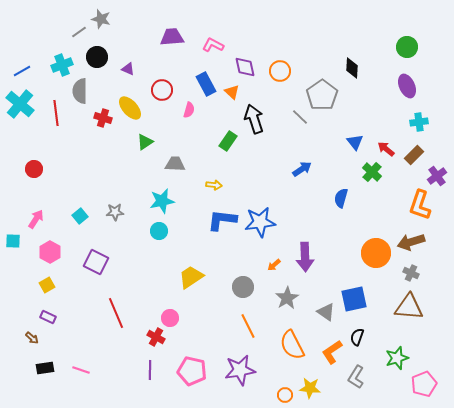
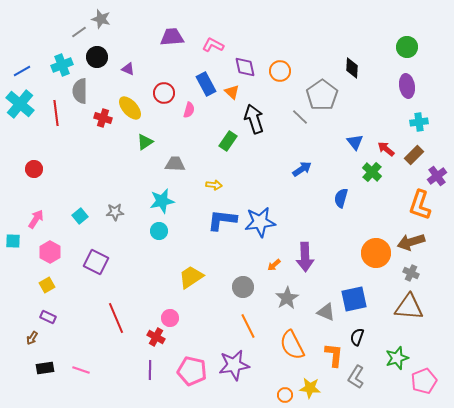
purple ellipse at (407, 86): rotated 15 degrees clockwise
red circle at (162, 90): moved 2 px right, 3 px down
gray triangle at (326, 312): rotated 12 degrees counterclockwise
red line at (116, 313): moved 5 px down
brown arrow at (32, 338): rotated 80 degrees clockwise
orange L-shape at (332, 352): moved 2 px right, 3 px down; rotated 130 degrees clockwise
purple star at (240, 370): moved 6 px left, 5 px up
pink pentagon at (424, 384): moved 3 px up
